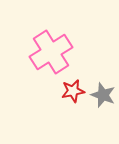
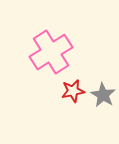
gray star: rotated 10 degrees clockwise
